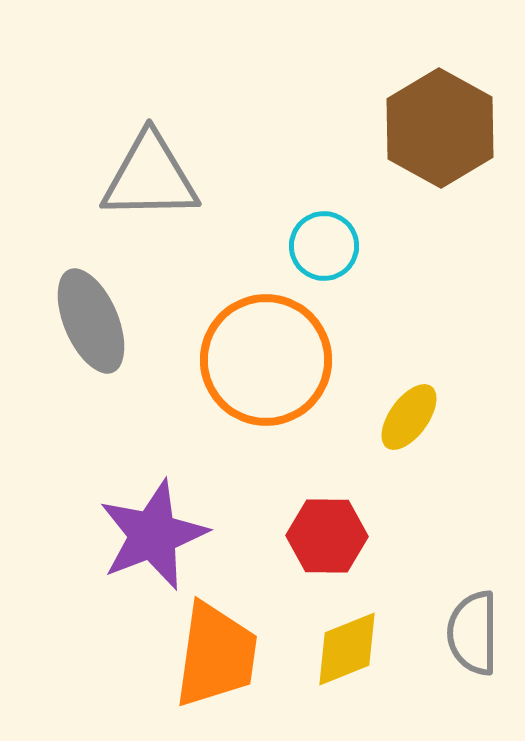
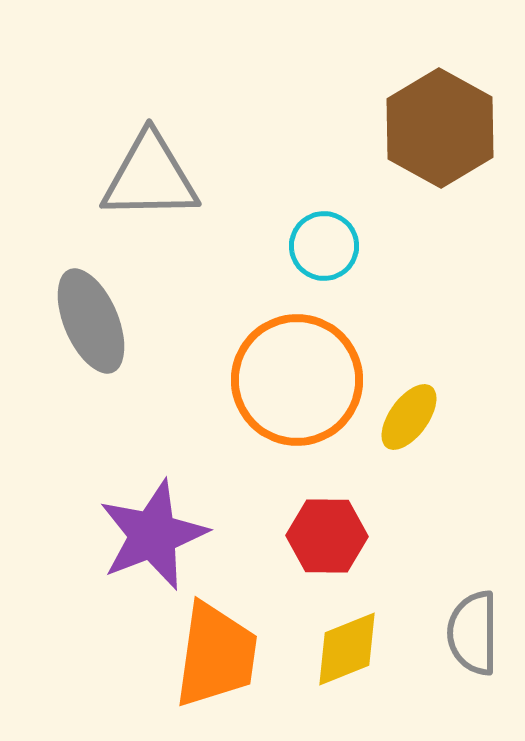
orange circle: moved 31 px right, 20 px down
